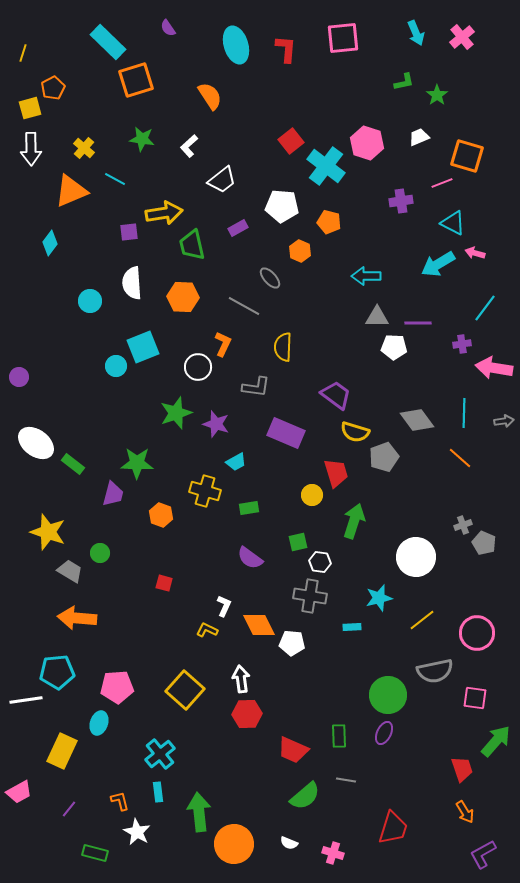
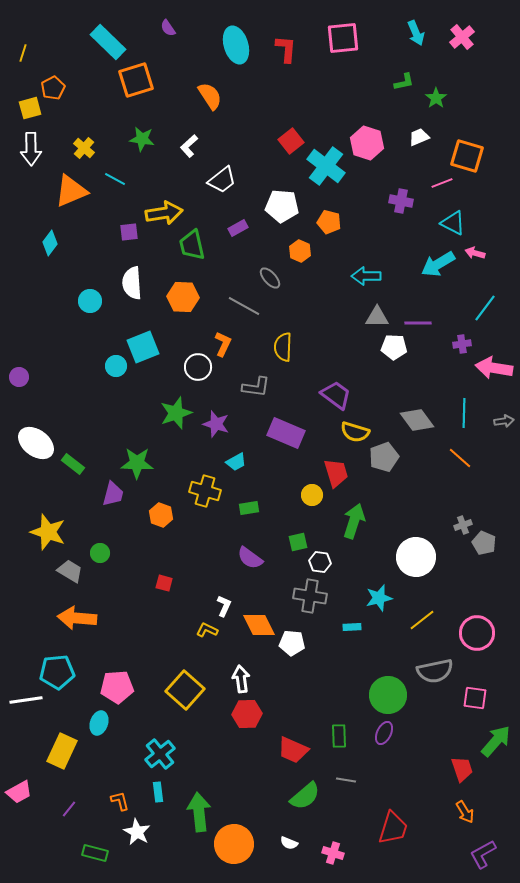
green star at (437, 95): moved 1 px left, 3 px down
purple cross at (401, 201): rotated 20 degrees clockwise
